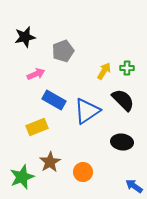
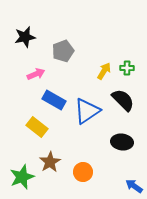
yellow rectangle: rotated 60 degrees clockwise
